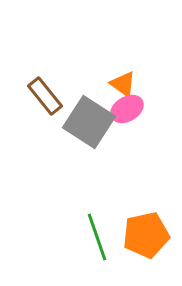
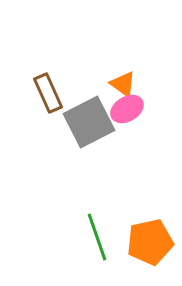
brown rectangle: moved 3 px right, 3 px up; rotated 15 degrees clockwise
gray square: rotated 30 degrees clockwise
orange pentagon: moved 4 px right, 7 px down
